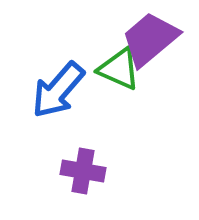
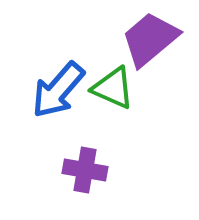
green triangle: moved 6 px left, 19 px down
purple cross: moved 2 px right, 1 px up
